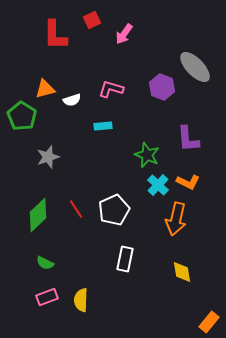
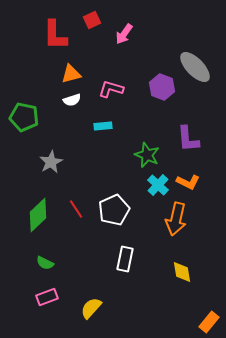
orange triangle: moved 26 px right, 15 px up
green pentagon: moved 2 px right, 1 px down; rotated 20 degrees counterclockwise
gray star: moved 3 px right, 5 px down; rotated 10 degrees counterclockwise
yellow semicircle: moved 10 px right, 8 px down; rotated 40 degrees clockwise
